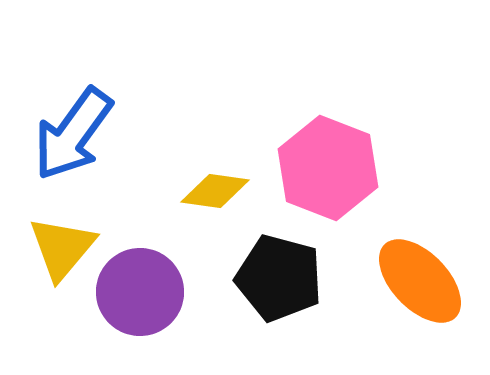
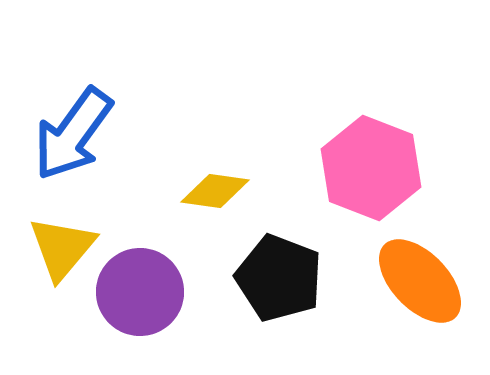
pink hexagon: moved 43 px right
black pentagon: rotated 6 degrees clockwise
